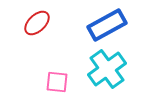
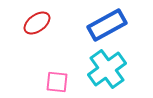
red ellipse: rotated 8 degrees clockwise
